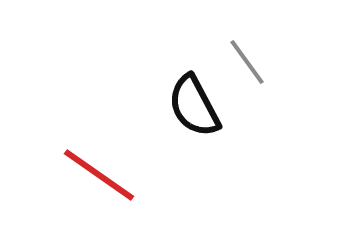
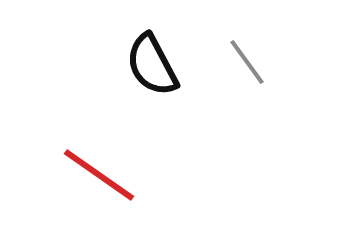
black semicircle: moved 42 px left, 41 px up
